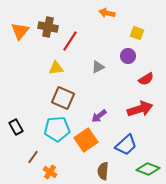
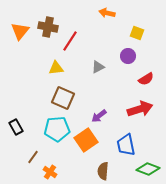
blue trapezoid: rotated 120 degrees clockwise
